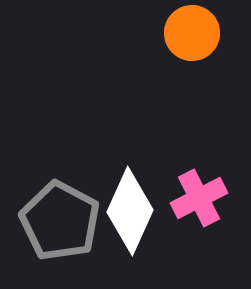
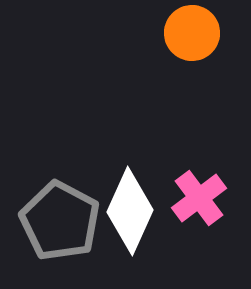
pink cross: rotated 10 degrees counterclockwise
